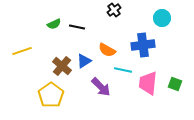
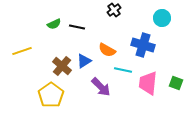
blue cross: rotated 25 degrees clockwise
green square: moved 1 px right, 1 px up
